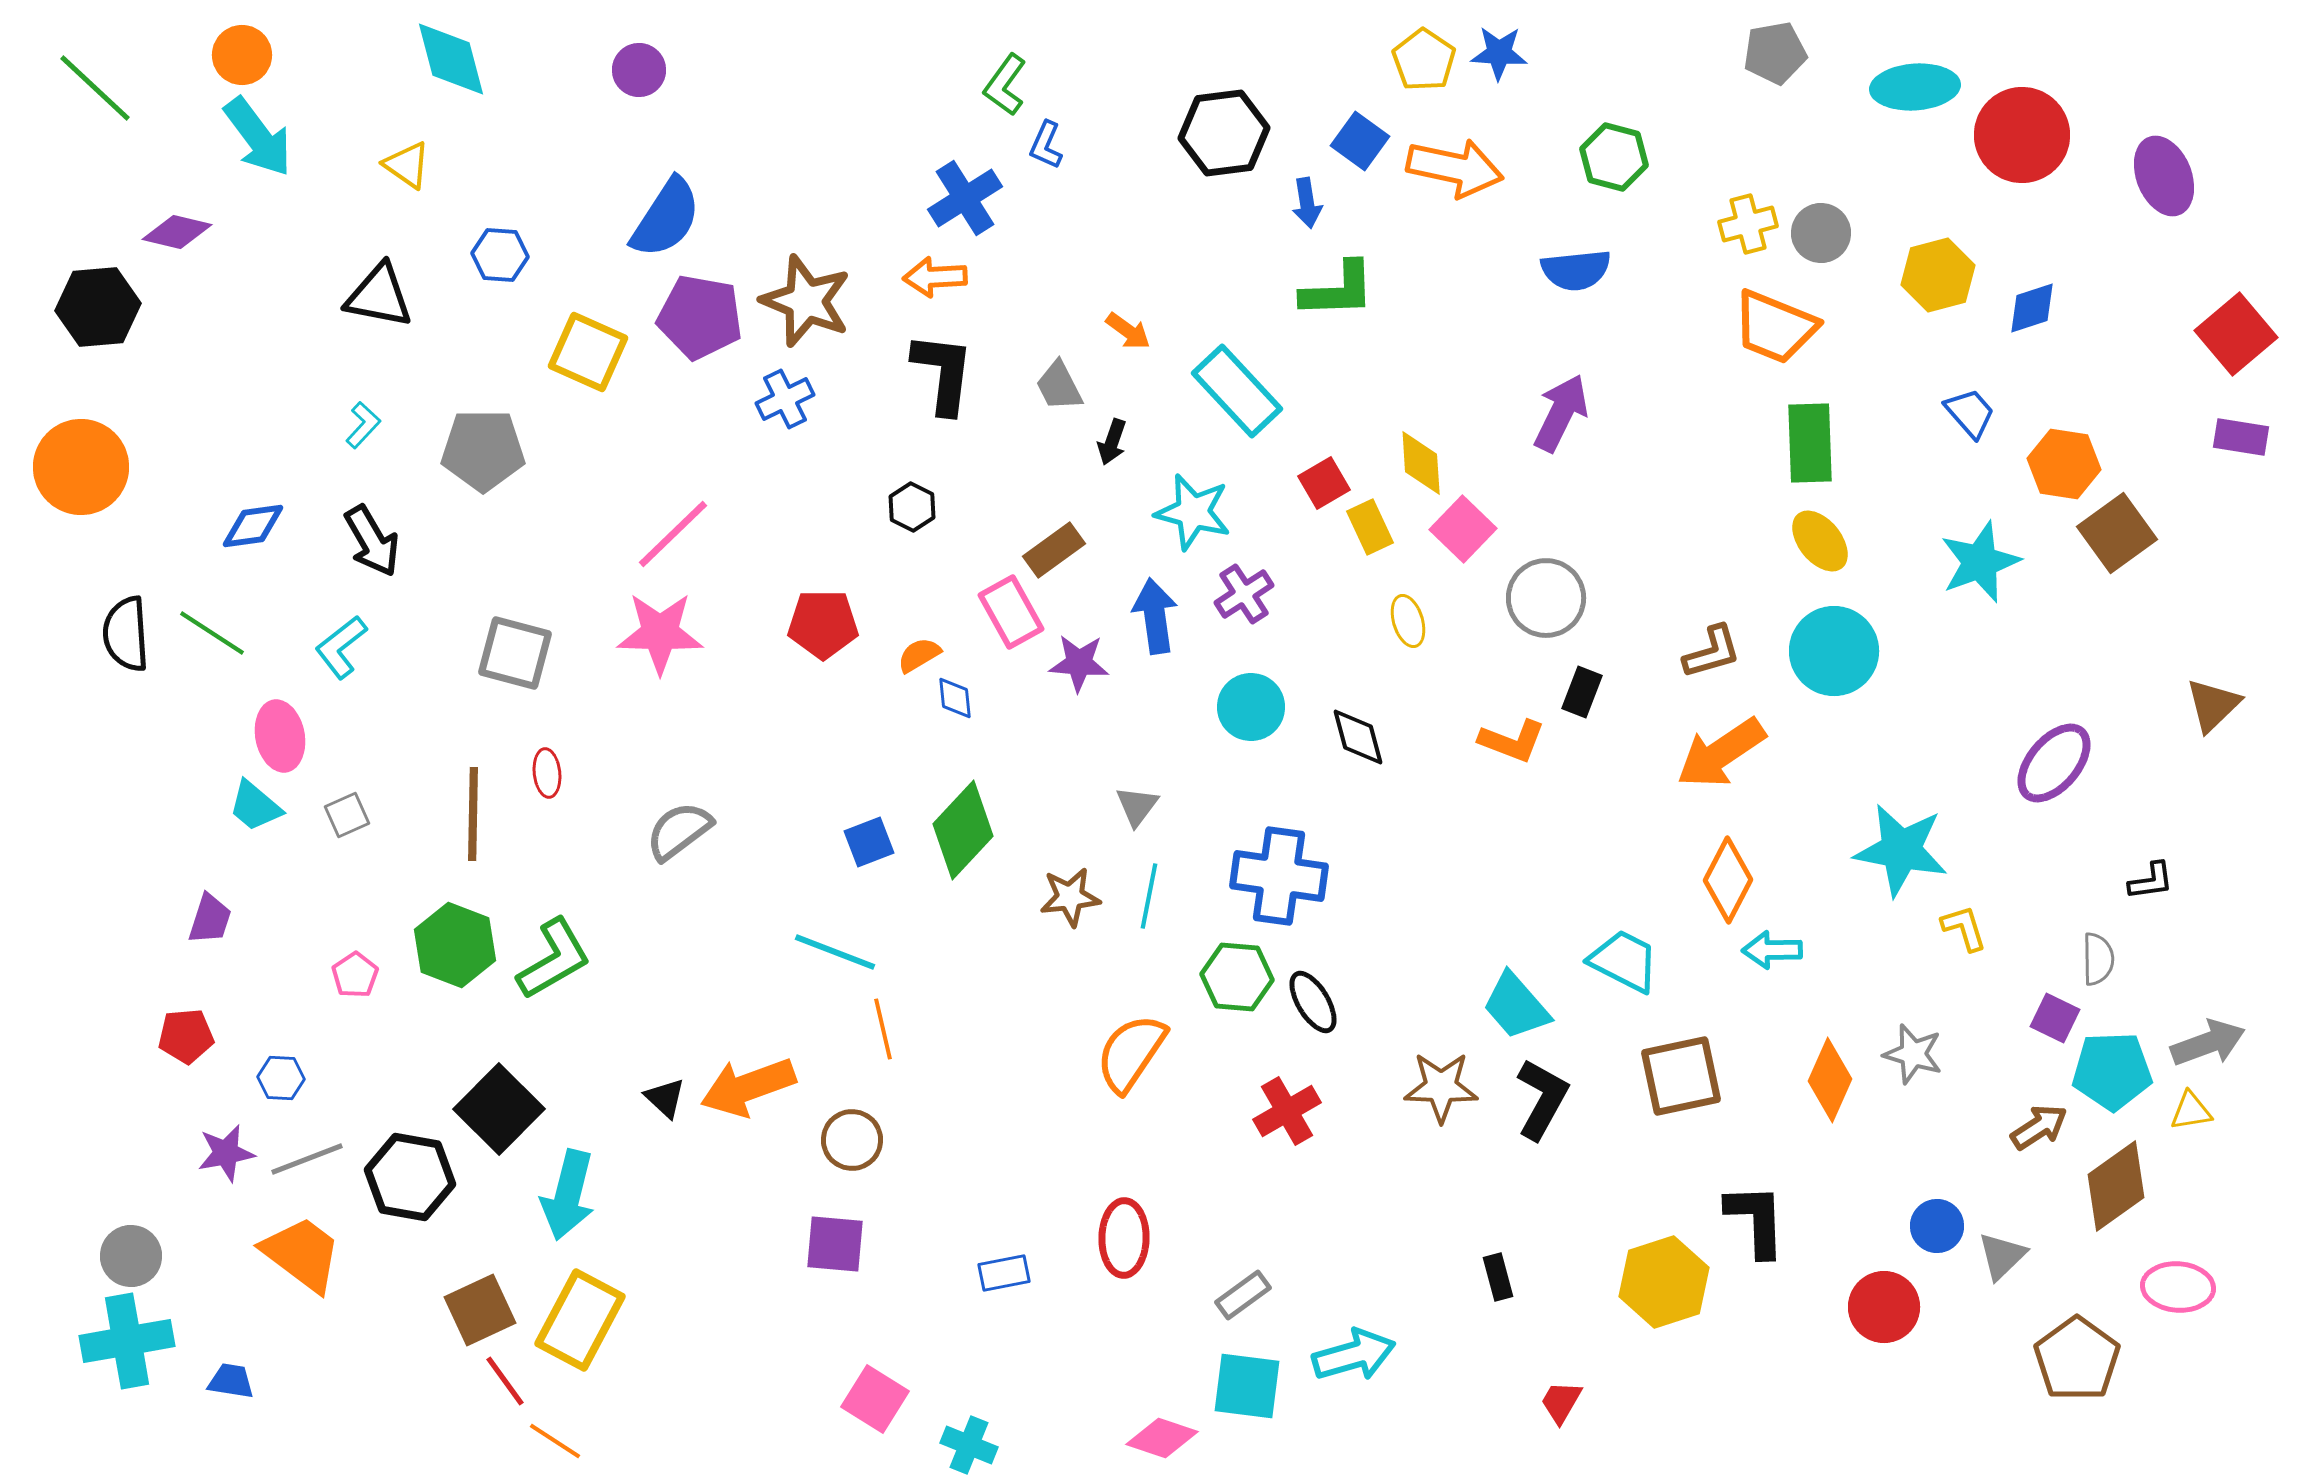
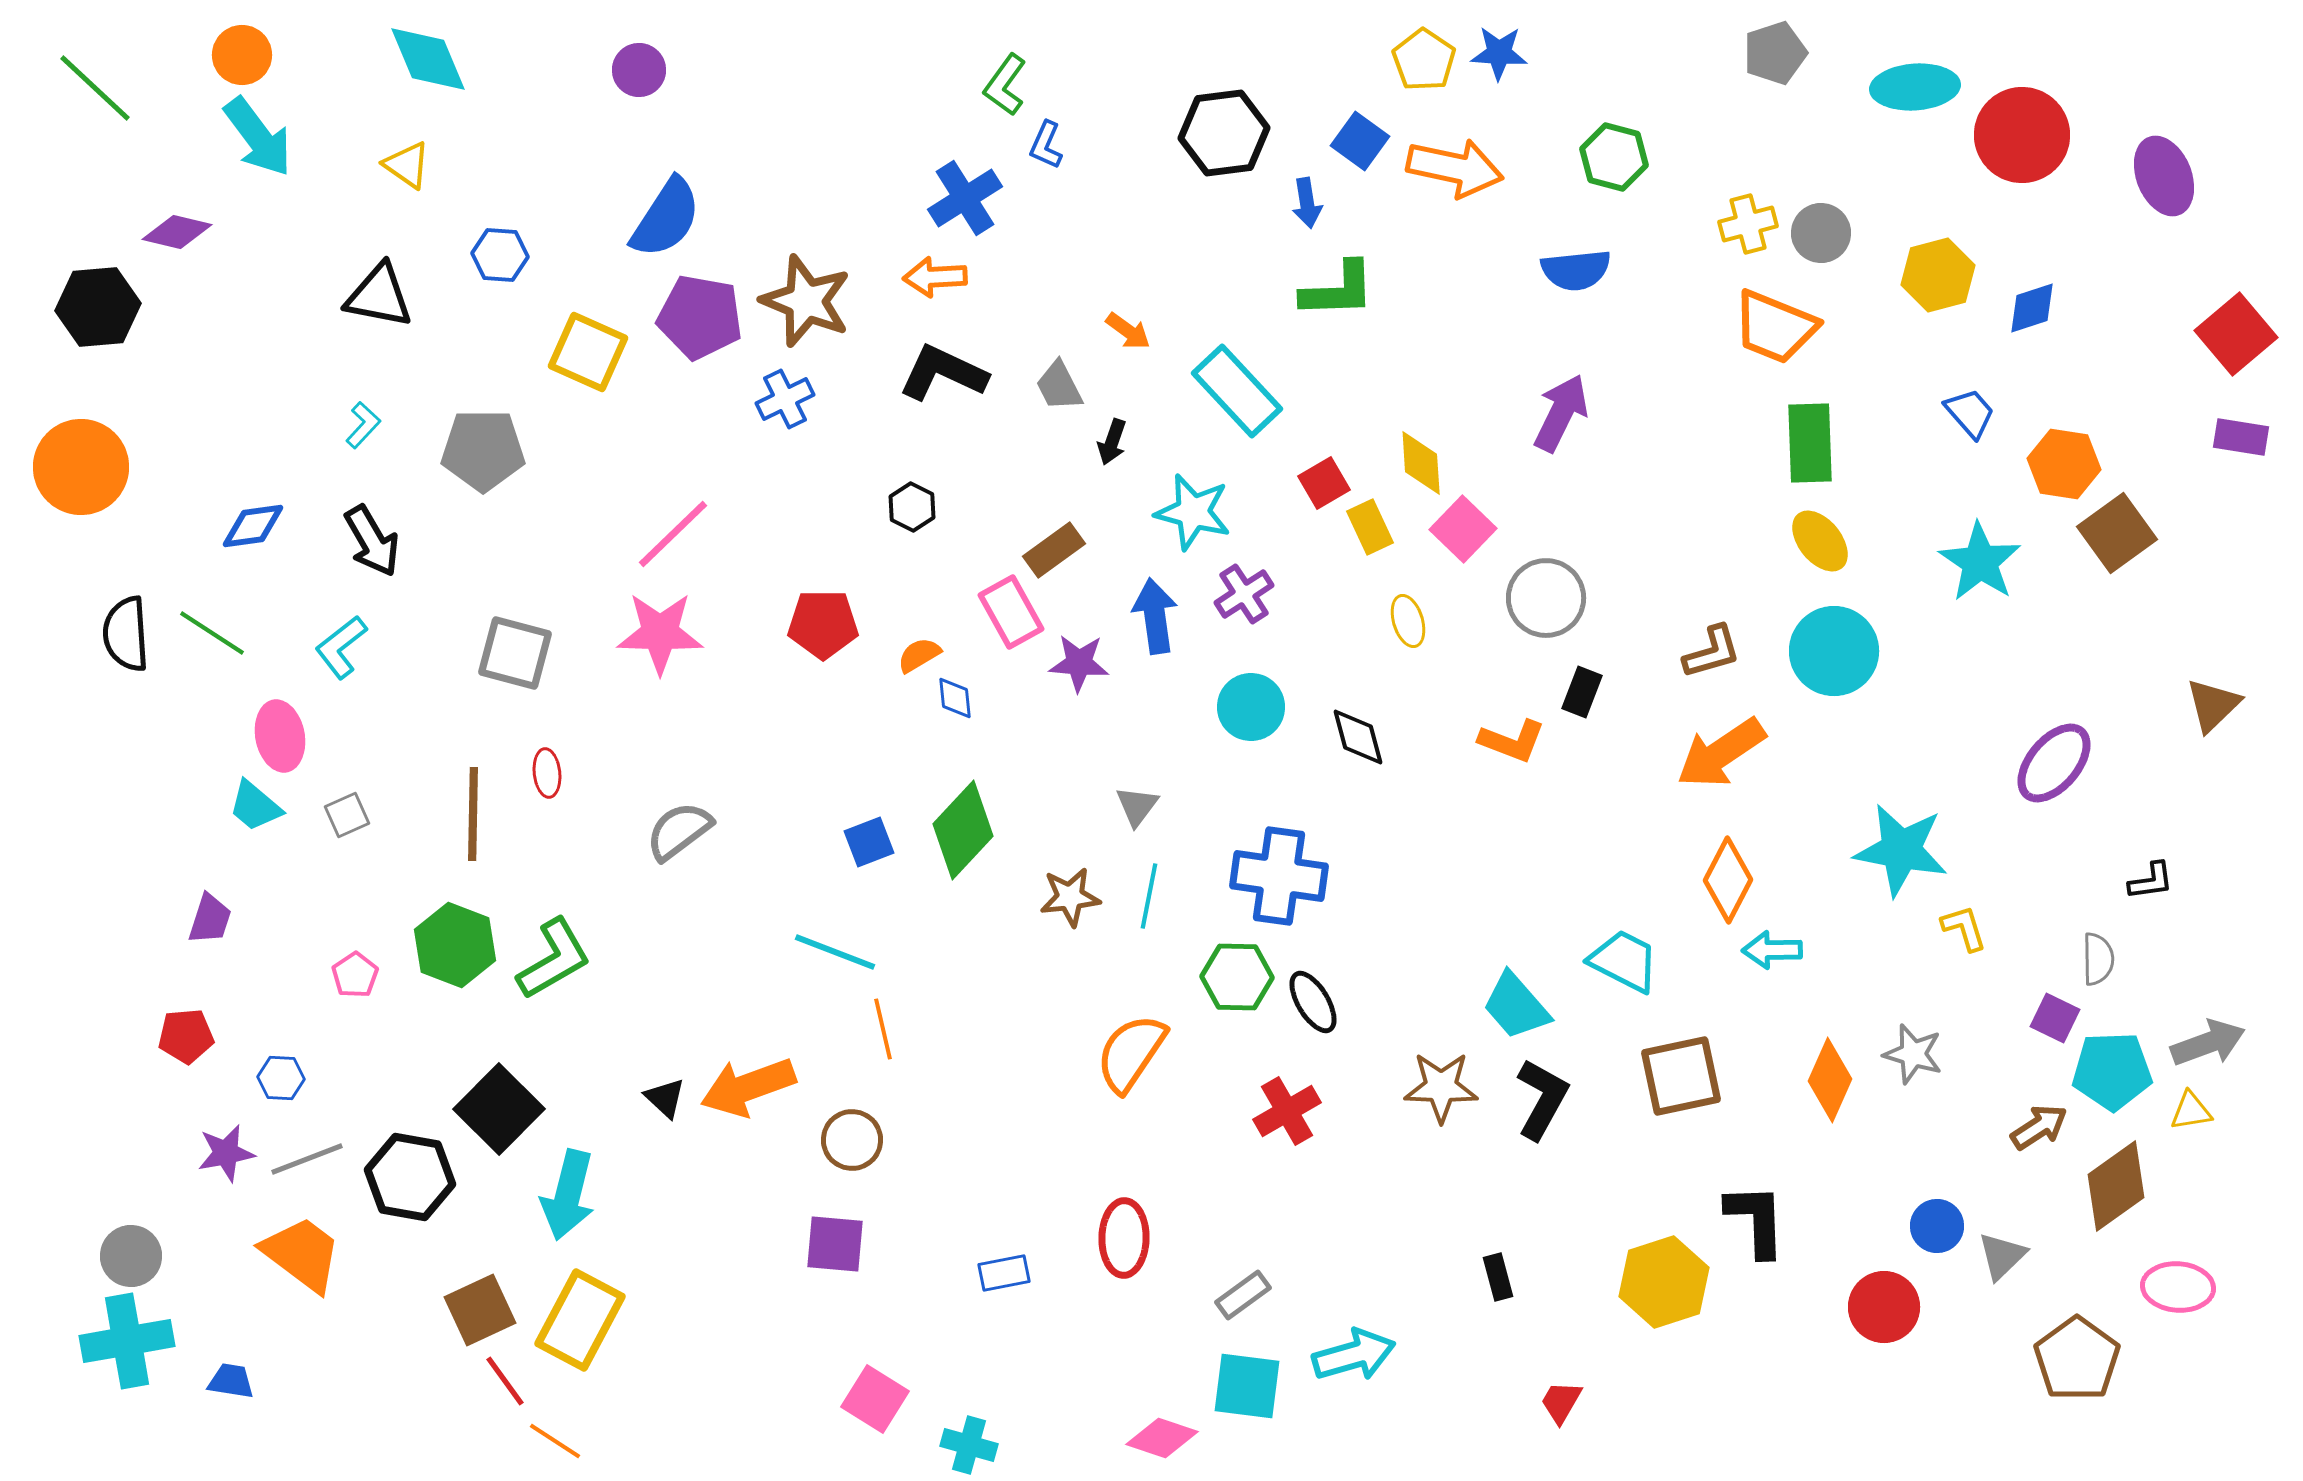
gray pentagon at (1775, 53): rotated 8 degrees counterclockwise
cyan diamond at (451, 59): moved 23 px left; rotated 8 degrees counterclockwise
black L-shape at (943, 373): rotated 72 degrees counterclockwise
cyan star at (1980, 562): rotated 18 degrees counterclockwise
green hexagon at (1237, 977): rotated 4 degrees counterclockwise
cyan cross at (969, 1445): rotated 6 degrees counterclockwise
